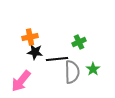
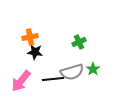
black line: moved 4 px left, 20 px down
gray semicircle: rotated 75 degrees clockwise
